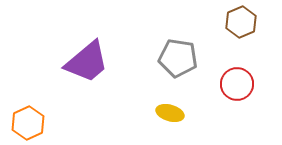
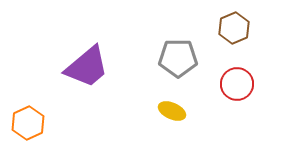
brown hexagon: moved 7 px left, 6 px down
gray pentagon: rotated 9 degrees counterclockwise
purple trapezoid: moved 5 px down
yellow ellipse: moved 2 px right, 2 px up; rotated 8 degrees clockwise
